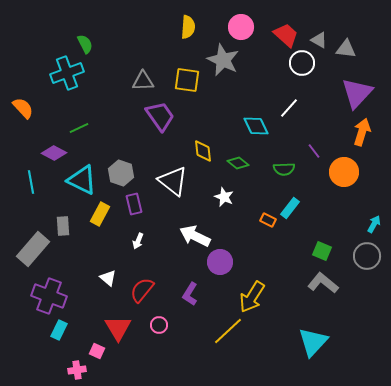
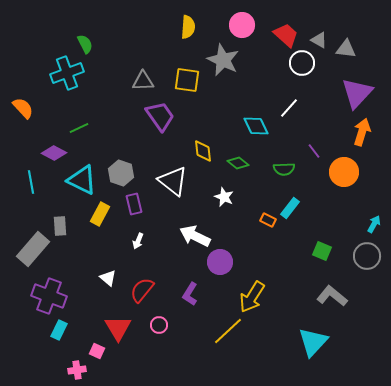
pink circle at (241, 27): moved 1 px right, 2 px up
gray rectangle at (63, 226): moved 3 px left
gray L-shape at (323, 283): moved 9 px right, 13 px down
